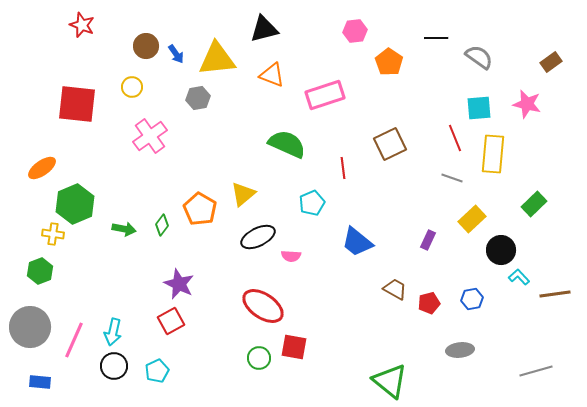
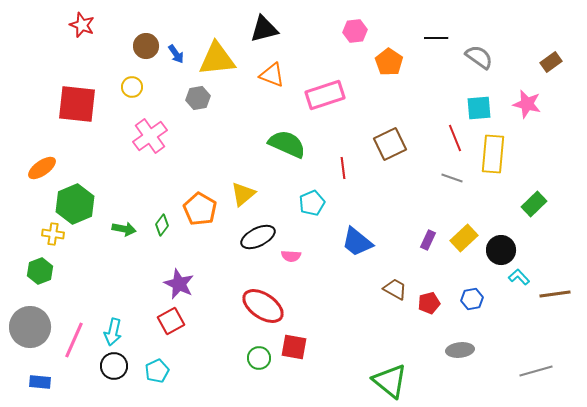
yellow rectangle at (472, 219): moved 8 px left, 19 px down
